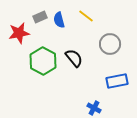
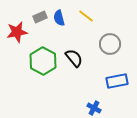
blue semicircle: moved 2 px up
red star: moved 2 px left, 1 px up
